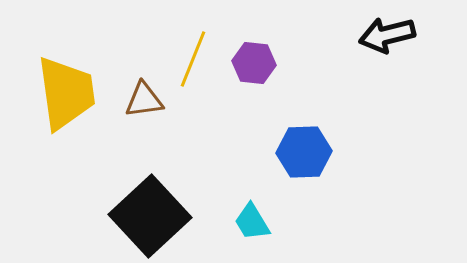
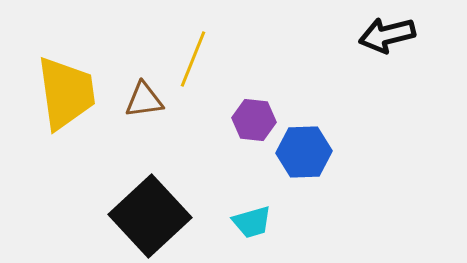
purple hexagon: moved 57 px down
cyan trapezoid: rotated 75 degrees counterclockwise
